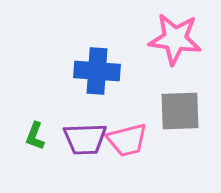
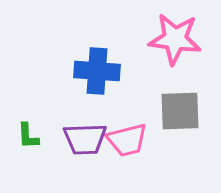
green L-shape: moved 7 px left; rotated 24 degrees counterclockwise
